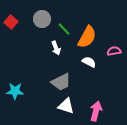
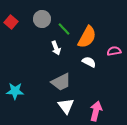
white triangle: rotated 36 degrees clockwise
